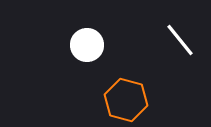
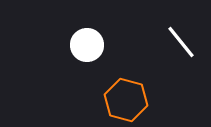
white line: moved 1 px right, 2 px down
